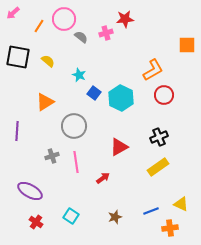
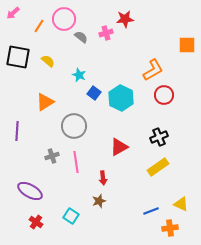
red arrow: rotated 120 degrees clockwise
brown star: moved 16 px left, 16 px up
